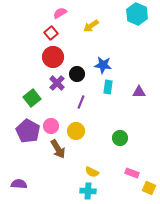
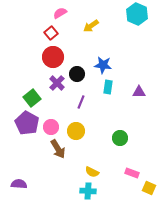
pink circle: moved 1 px down
purple pentagon: moved 1 px left, 8 px up
